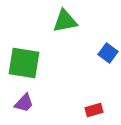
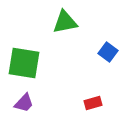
green triangle: moved 1 px down
blue square: moved 1 px up
red rectangle: moved 1 px left, 7 px up
